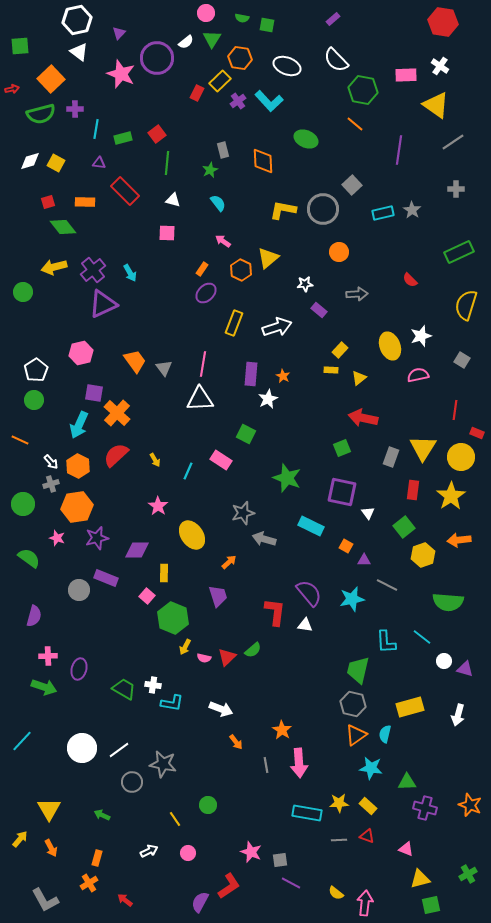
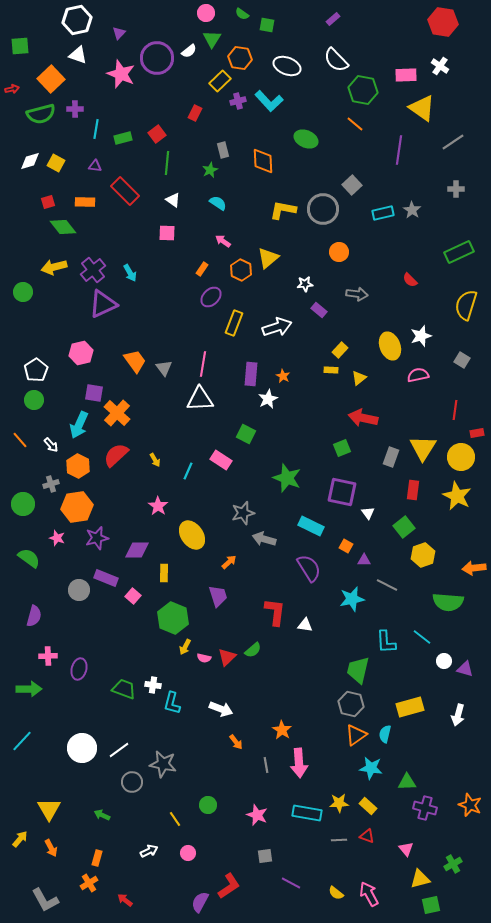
green semicircle at (242, 18): moved 4 px up; rotated 24 degrees clockwise
white semicircle at (186, 42): moved 3 px right, 9 px down
white triangle at (79, 52): moved 1 px left, 3 px down; rotated 18 degrees counterclockwise
red rectangle at (197, 93): moved 2 px left, 20 px down
purple cross at (238, 101): rotated 21 degrees clockwise
yellow triangle at (436, 105): moved 14 px left, 3 px down
purple triangle at (99, 163): moved 4 px left, 3 px down
white triangle at (173, 200): rotated 21 degrees clockwise
cyan semicircle at (218, 203): rotated 18 degrees counterclockwise
purple ellipse at (206, 293): moved 5 px right, 4 px down
gray arrow at (357, 294): rotated 10 degrees clockwise
red rectangle at (477, 433): rotated 32 degrees counterclockwise
orange line at (20, 440): rotated 24 degrees clockwise
white arrow at (51, 462): moved 17 px up
yellow star at (451, 496): moved 6 px right; rotated 12 degrees counterclockwise
orange arrow at (459, 540): moved 15 px right, 28 px down
purple semicircle at (309, 593): moved 25 px up; rotated 8 degrees clockwise
pink square at (147, 596): moved 14 px left
green arrow at (44, 687): moved 15 px left, 2 px down; rotated 20 degrees counterclockwise
green trapezoid at (124, 689): rotated 10 degrees counterclockwise
cyan L-shape at (172, 703): rotated 95 degrees clockwise
gray hexagon at (353, 704): moved 2 px left
pink triangle at (406, 849): rotated 28 degrees clockwise
pink star at (251, 852): moved 6 px right, 37 px up
gray square at (280, 860): moved 15 px left, 4 px up
green cross at (468, 874): moved 15 px left, 10 px up
pink arrow at (365, 903): moved 4 px right, 9 px up; rotated 35 degrees counterclockwise
